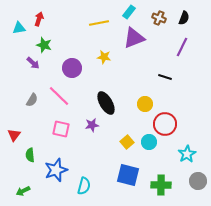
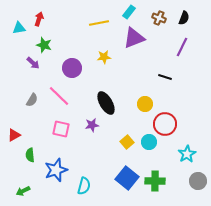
yellow star: rotated 16 degrees counterclockwise
red triangle: rotated 24 degrees clockwise
blue square: moved 1 px left, 3 px down; rotated 25 degrees clockwise
green cross: moved 6 px left, 4 px up
